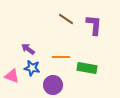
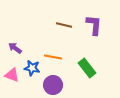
brown line: moved 2 px left, 6 px down; rotated 21 degrees counterclockwise
purple arrow: moved 13 px left, 1 px up
orange line: moved 8 px left; rotated 12 degrees clockwise
green rectangle: rotated 42 degrees clockwise
pink triangle: moved 1 px up
